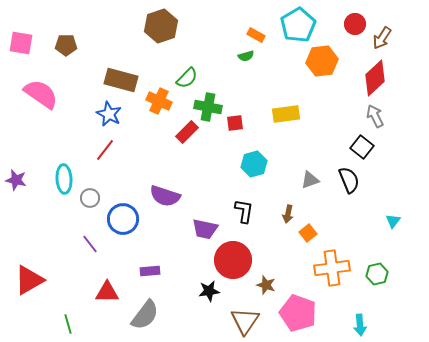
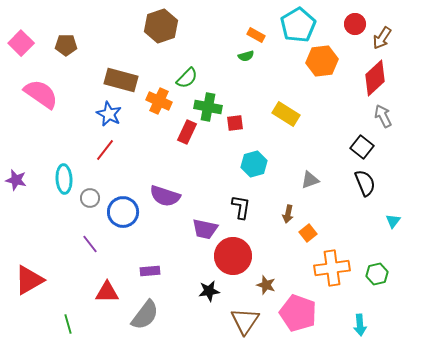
pink square at (21, 43): rotated 35 degrees clockwise
yellow rectangle at (286, 114): rotated 40 degrees clockwise
gray arrow at (375, 116): moved 8 px right
red rectangle at (187, 132): rotated 20 degrees counterclockwise
black semicircle at (349, 180): moved 16 px right, 3 px down
black L-shape at (244, 211): moved 3 px left, 4 px up
blue circle at (123, 219): moved 7 px up
red circle at (233, 260): moved 4 px up
